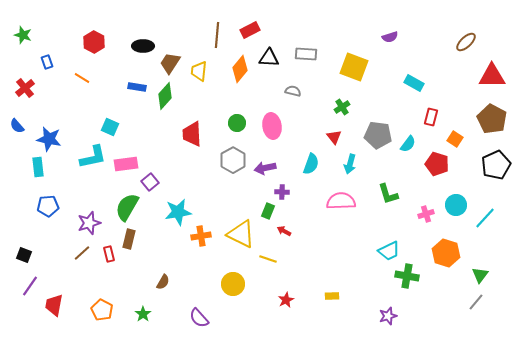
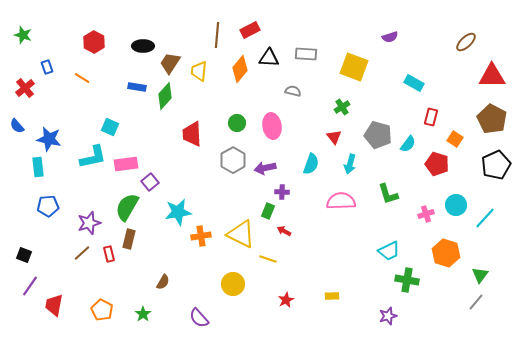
blue rectangle at (47, 62): moved 5 px down
gray pentagon at (378, 135): rotated 8 degrees clockwise
green cross at (407, 276): moved 4 px down
